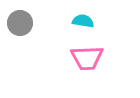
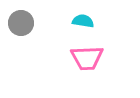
gray circle: moved 1 px right
